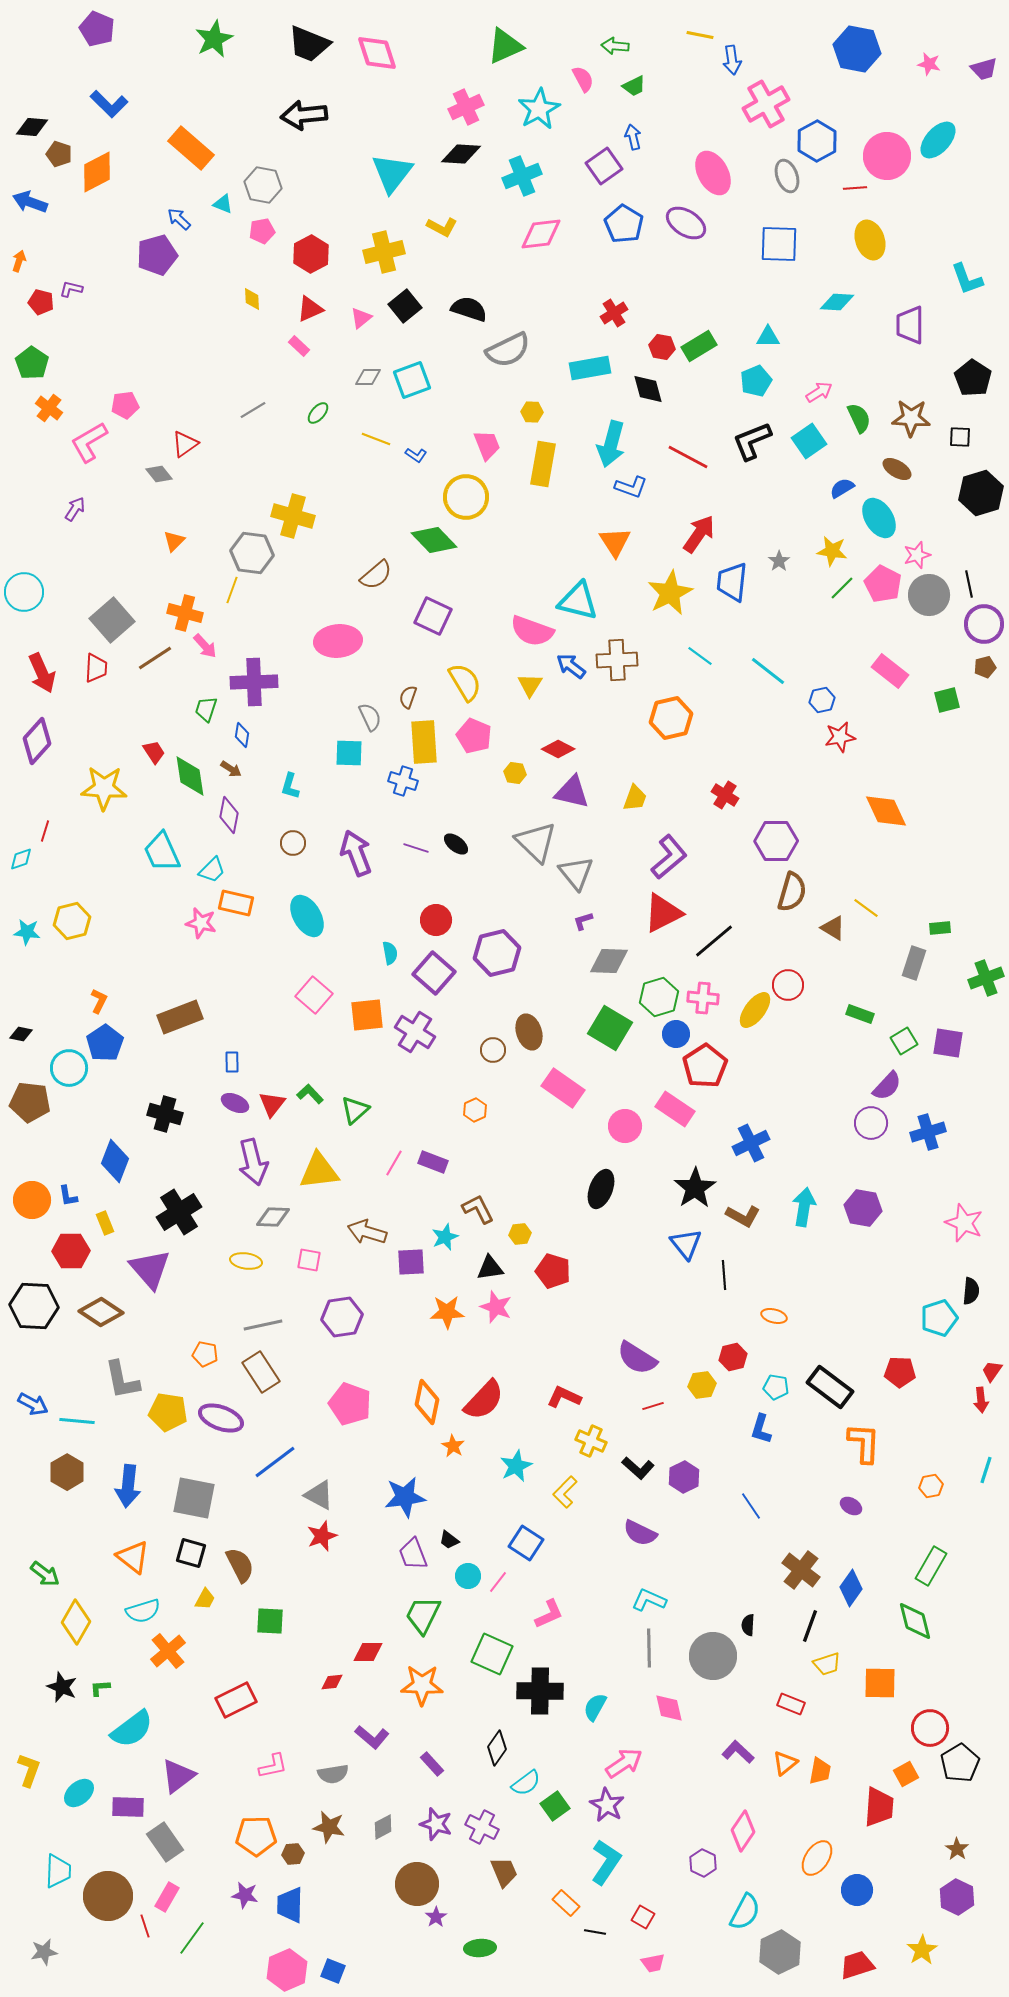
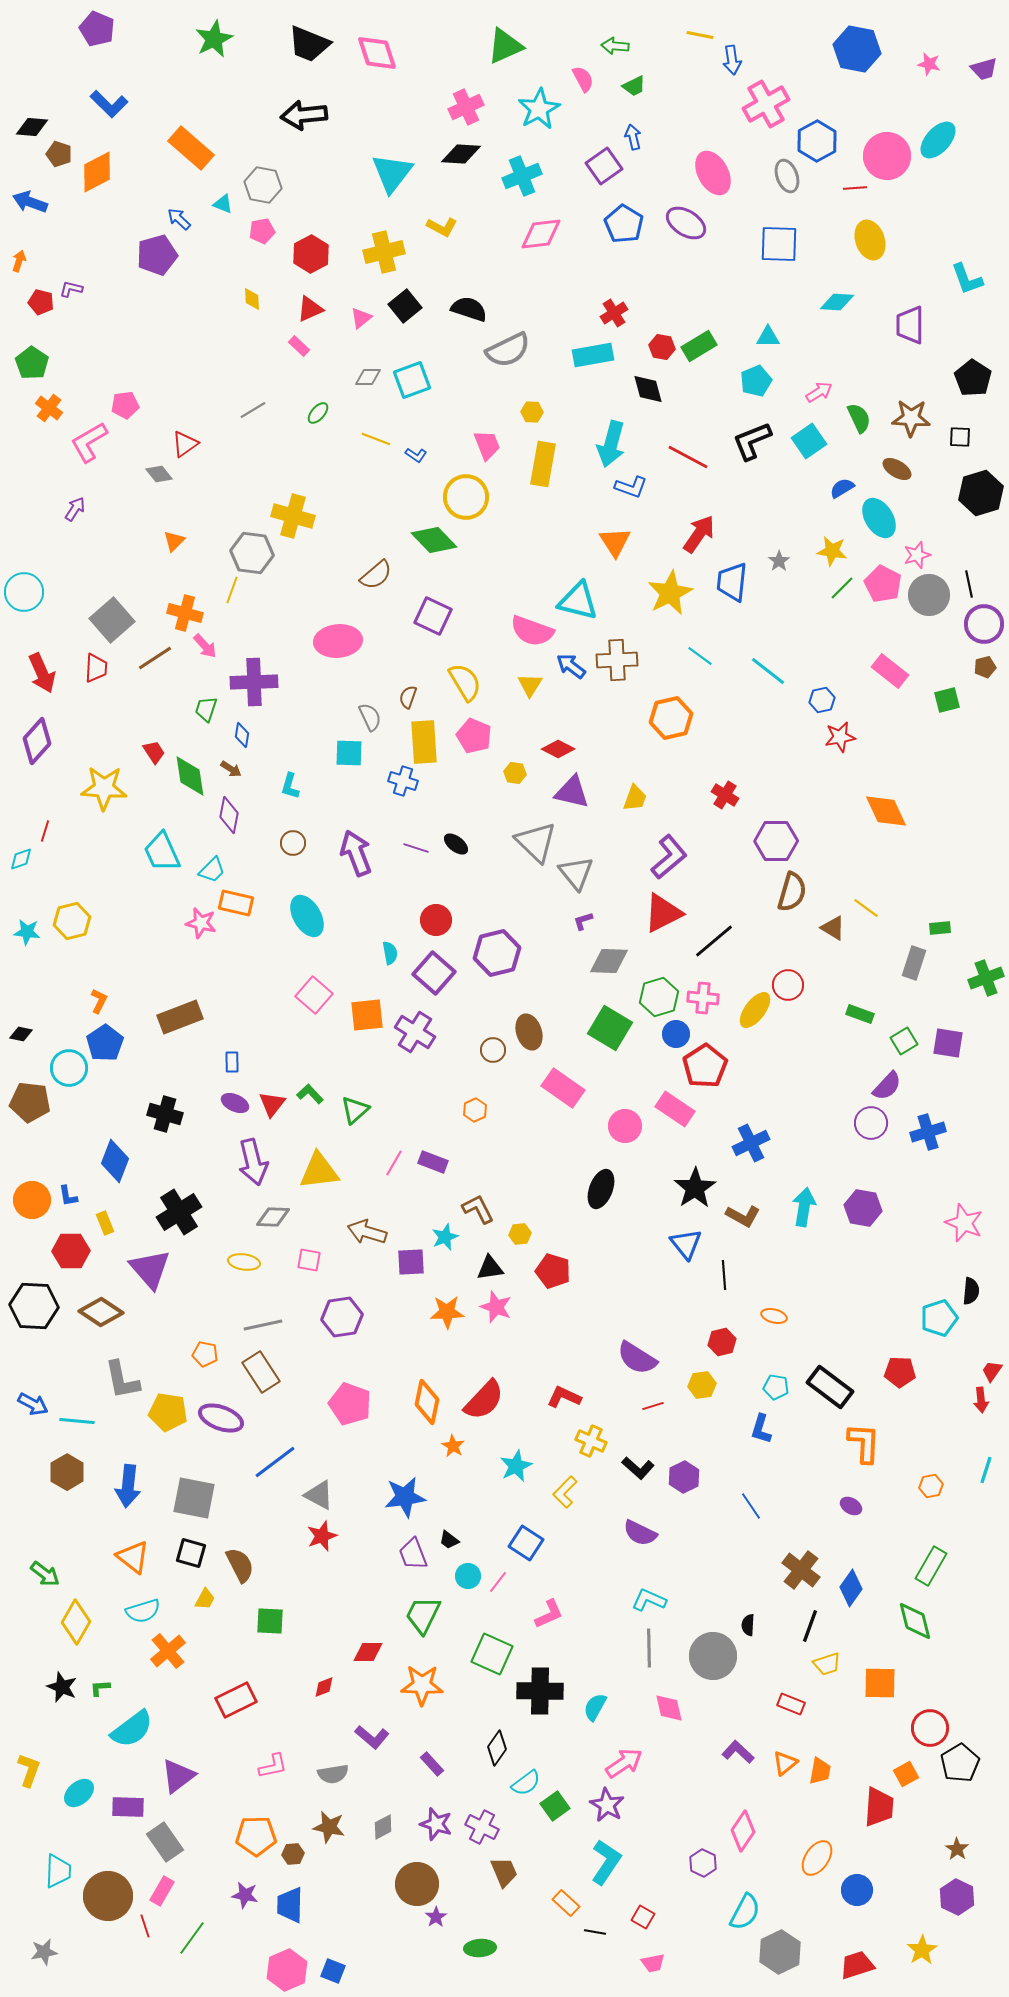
cyan rectangle at (590, 368): moved 3 px right, 13 px up
yellow ellipse at (246, 1261): moved 2 px left, 1 px down
red hexagon at (733, 1357): moved 11 px left, 15 px up
red diamond at (332, 1682): moved 8 px left, 5 px down; rotated 15 degrees counterclockwise
pink rectangle at (167, 1897): moved 5 px left, 6 px up
